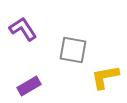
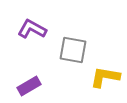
purple L-shape: moved 9 px right; rotated 28 degrees counterclockwise
yellow L-shape: rotated 20 degrees clockwise
